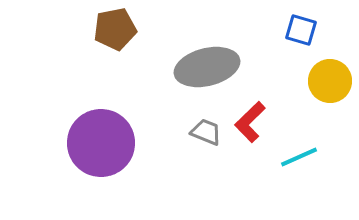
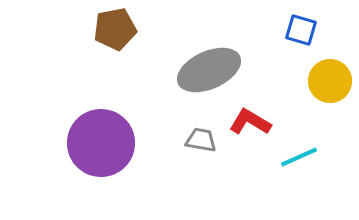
gray ellipse: moved 2 px right, 3 px down; rotated 10 degrees counterclockwise
red L-shape: rotated 75 degrees clockwise
gray trapezoid: moved 5 px left, 8 px down; rotated 12 degrees counterclockwise
